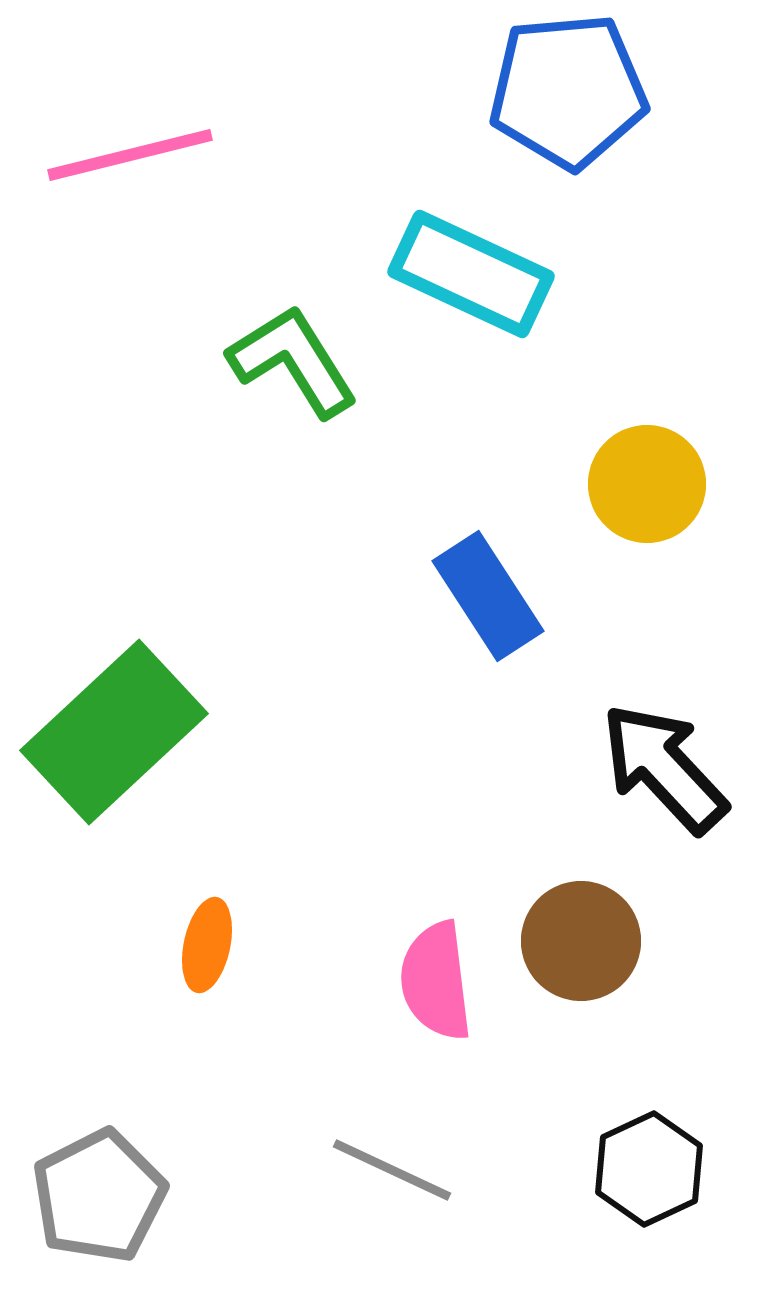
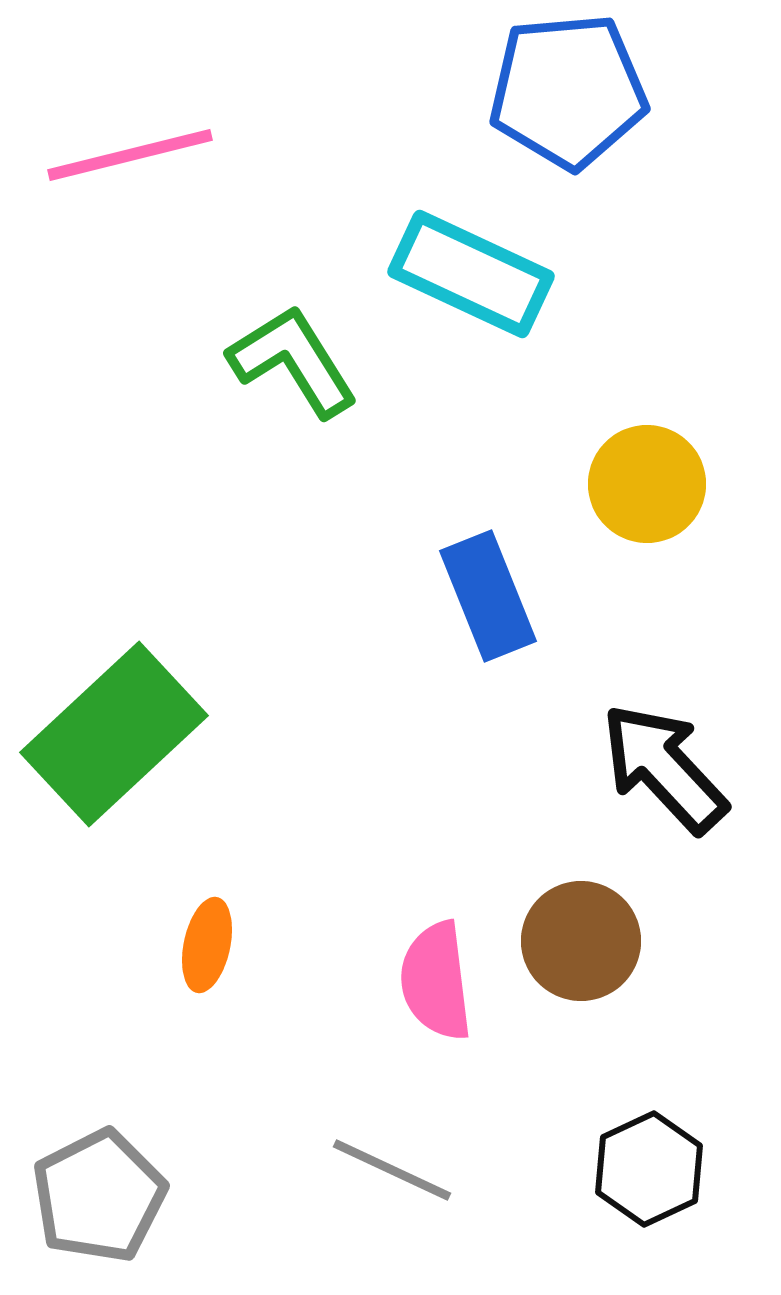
blue rectangle: rotated 11 degrees clockwise
green rectangle: moved 2 px down
